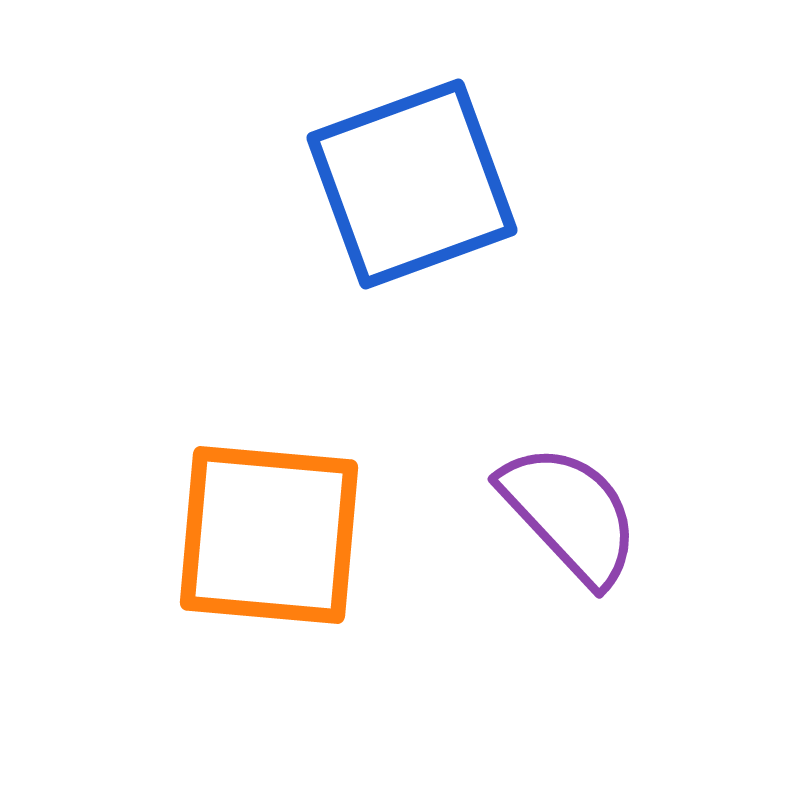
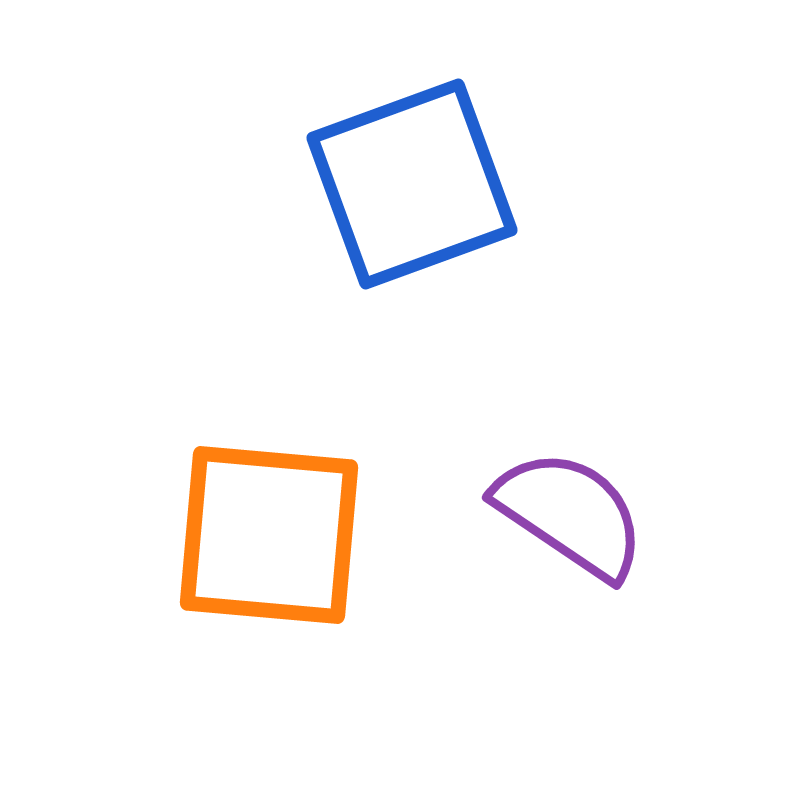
purple semicircle: rotated 13 degrees counterclockwise
